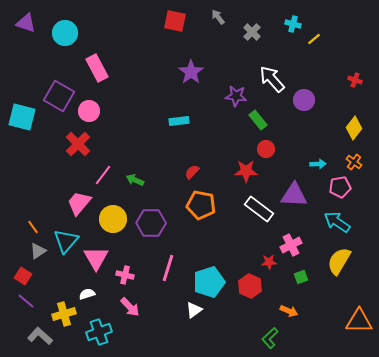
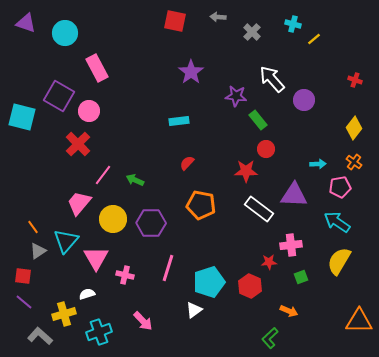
gray arrow at (218, 17): rotated 49 degrees counterclockwise
red semicircle at (192, 172): moved 5 px left, 9 px up
pink cross at (291, 245): rotated 20 degrees clockwise
red square at (23, 276): rotated 24 degrees counterclockwise
purple line at (26, 301): moved 2 px left, 1 px down
pink arrow at (130, 307): moved 13 px right, 14 px down
